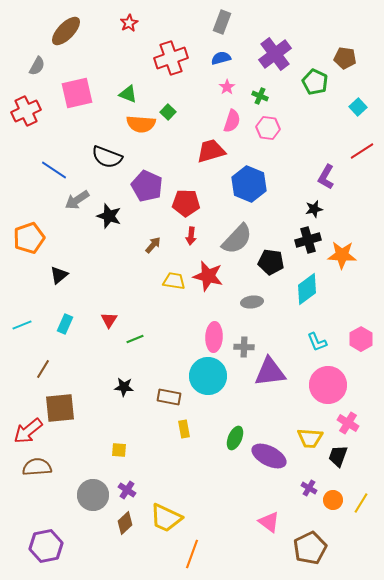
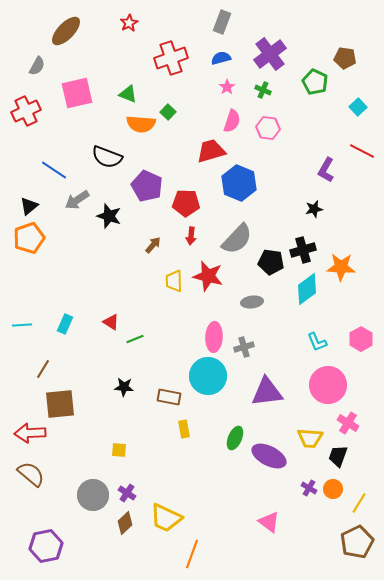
purple cross at (275, 54): moved 5 px left
green cross at (260, 96): moved 3 px right, 6 px up
red line at (362, 151): rotated 60 degrees clockwise
purple L-shape at (326, 177): moved 7 px up
blue hexagon at (249, 184): moved 10 px left, 1 px up
black cross at (308, 240): moved 5 px left, 10 px down
orange star at (342, 255): moved 1 px left, 12 px down
black triangle at (59, 275): moved 30 px left, 69 px up
yellow trapezoid at (174, 281): rotated 100 degrees counterclockwise
red triangle at (109, 320): moved 2 px right, 2 px down; rotated 30 degrees counterclockwise
cyan line at (22, 325): rotated 18 degrees clockwise
gray cross at (244, 347): rotated 18 degrees counterclockwise
purple triangle at (270, 372): moved 3 px left, 20 px down
brown square at (60, 408): moved 4 px up
red arrow at (28, 431): moved 2 px right, 2 px down; rotated 36 degrees clockwise
brown semicircle at (37, 467): moved 6 px left, 7 px down; rotated 44 degrees clockwise
purple cross at (127, 490): moved 3 px down
orange circle at (333, 500): moved 11 px up
yellow line at (361, 503): moved 2 px left
brown pentagon at (310, 548): moved 47 px right, 6 px up
